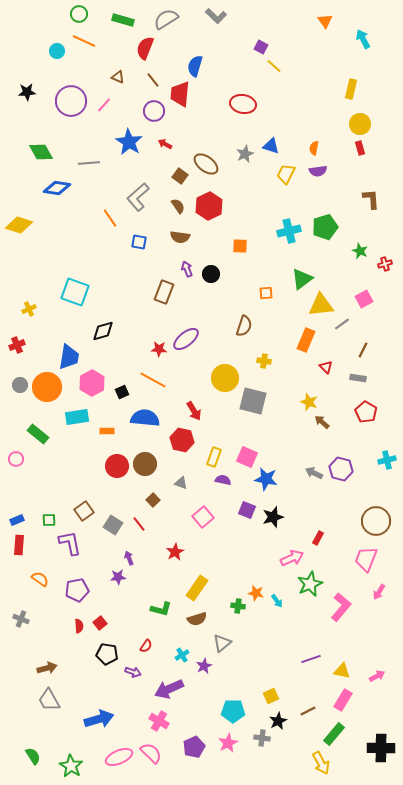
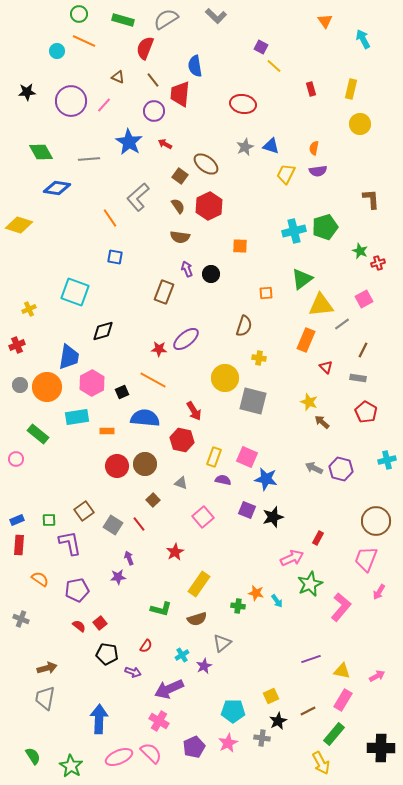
blue semicircle at (195, 66): rotated 25 degrees counterclockwise
red rectangle at (360, 148): moved 49 px left, 59 px up
gray star at (245, 154): moved 7 px up
gray line at (89, 163): moved 4 px up
cyan cross at (289, 231): moved 5 px right
blue square at (139, 242): moved 24 px left, 15 px down
red cross at (385, 264): moved 7 px left, 1 px up
yellow cross at (264, 361): moved 5 px left, 3 px up
gray arrow at (314, 473): moved 5 px up
yellow rectangle at (197, 588): moved 2 px right, 4 px up
red semicircle at (79, 626): rotated 48 degrees counterclockwise
gray trapezoid at (49, 700): moved 4 px left, 2 px up; rotated 40 degrees clockwise
blue arrow at (99, 719): rotated 72 degrees counterclockwise
